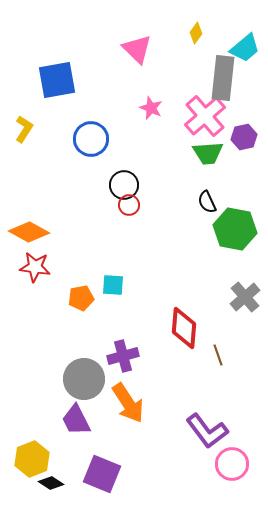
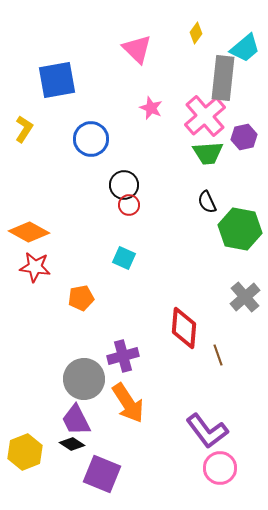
green hexagon: moved 5 px right
cyan square: moved 11 px right, 27 px up; rotated 20 degrees clockwise
yellow hexagon: moved 7 px left, 7 px up
pink circle: moved 12 px left, 4 px down
black diamond: moved 21 px right, 39 px up
